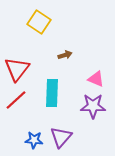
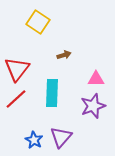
yellow square: moved 1 px left
brown arrow: moved 1 px left
pink triangle: rotated 24 degrees counterclockwise
red line: moved 1 px up
purple star: rotated 20 degrees counterclockwise
blue star: rotated 24 degrees clockwise
